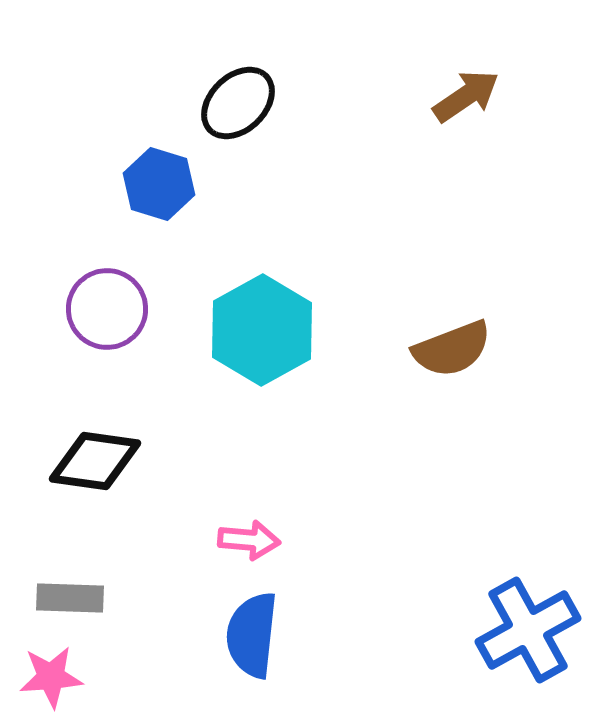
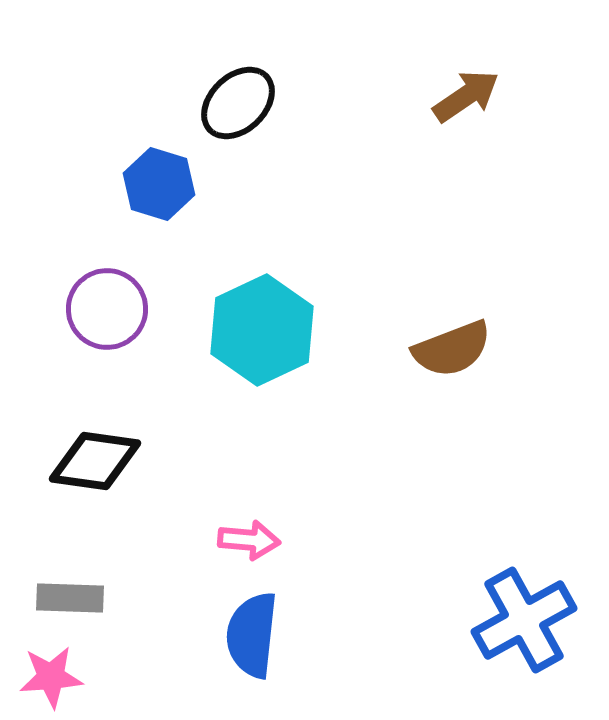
cyan hexagon: rotated 4 degrees clockwise
blue cross: moved 4 px left, 10 px up
